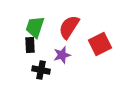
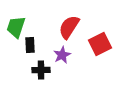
green trapezoid: moved 19 px left
purple star: rotated 12 degrees counterclockwise
black cross: rotated 12 degrees counterclockwise
